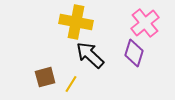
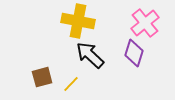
yellow cross: moved 2 px right, 1 px up
brown square: moved 3 px left
yellow line: rotated 12 degrees clockwise
